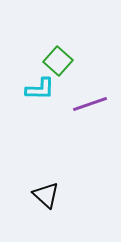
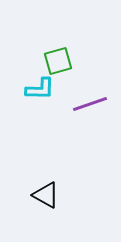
green square: rotated 32 degrees clockwise
black triangle: rotated 12 degrees counterclockwise
